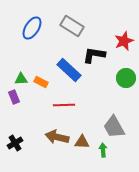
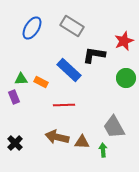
black cross: rotated 14 degrees counterclockwise
